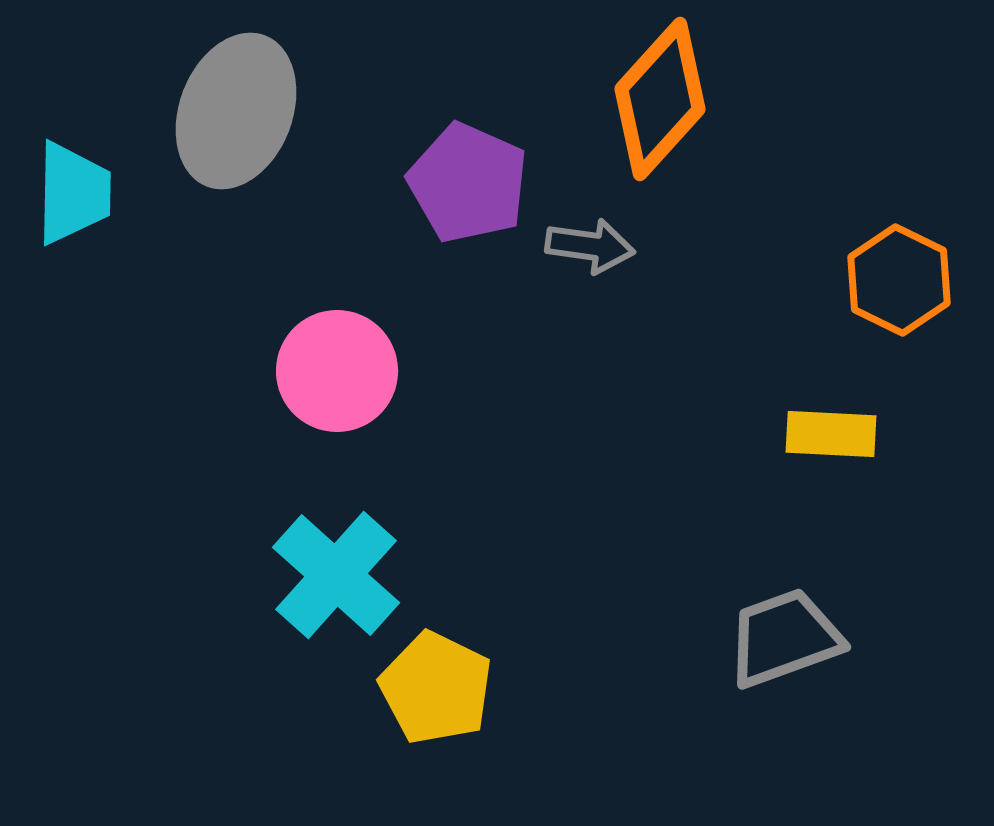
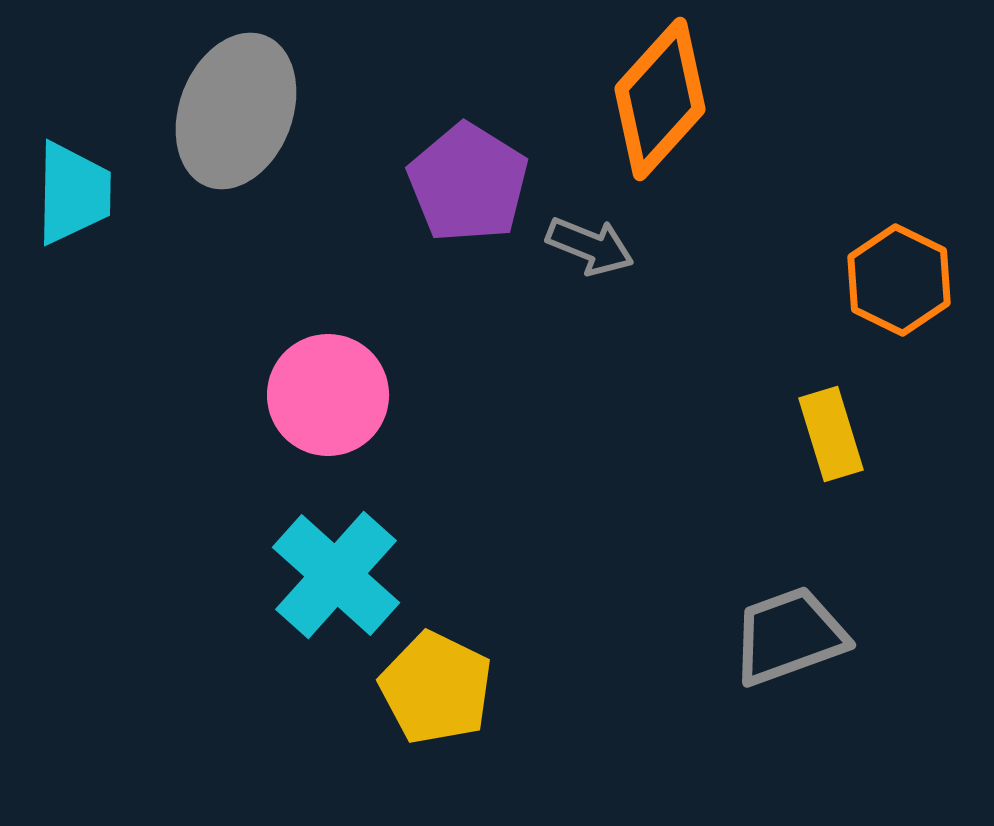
purple pentagon: rotated 8 degrees clockwise
gray arrow: rotated 14 degrees clockwise
pink circle: moved 9 px left, 24 px down
yellow rectangle: rotated 70 degrees clockwise
gray trapezoid: moved 5 px right, 2 px up
